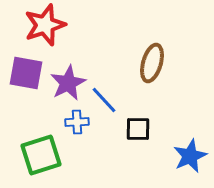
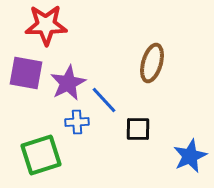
red star: moved 1 px right; rotated 18 degrees clockwise
